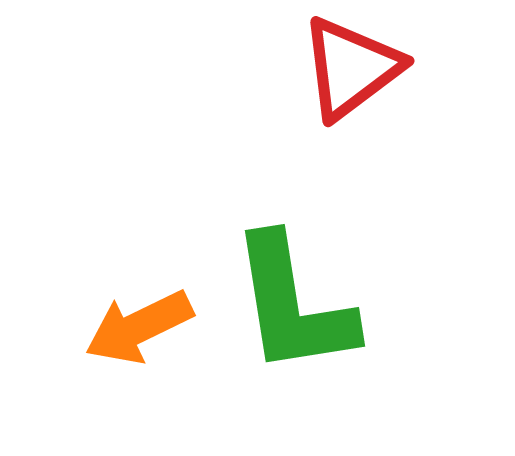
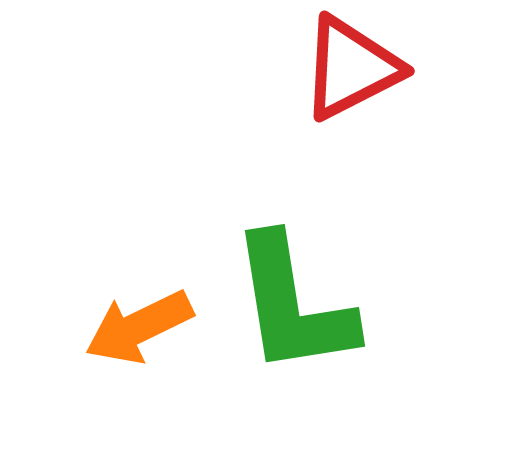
red triangle: rotated 10 degrees clockwise
